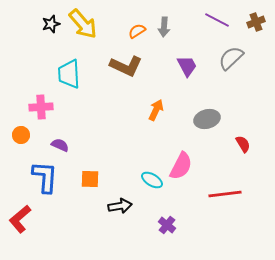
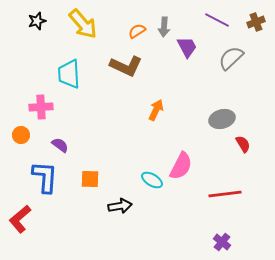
black star: moved 14 px left, 3 px up
purple trapezoid: moved 19 px up
gray ellipse: moved 15 px right
purple semicircle: rotated 12 degrees clockwise
purple cross: moved 55 px right, 17 px down
